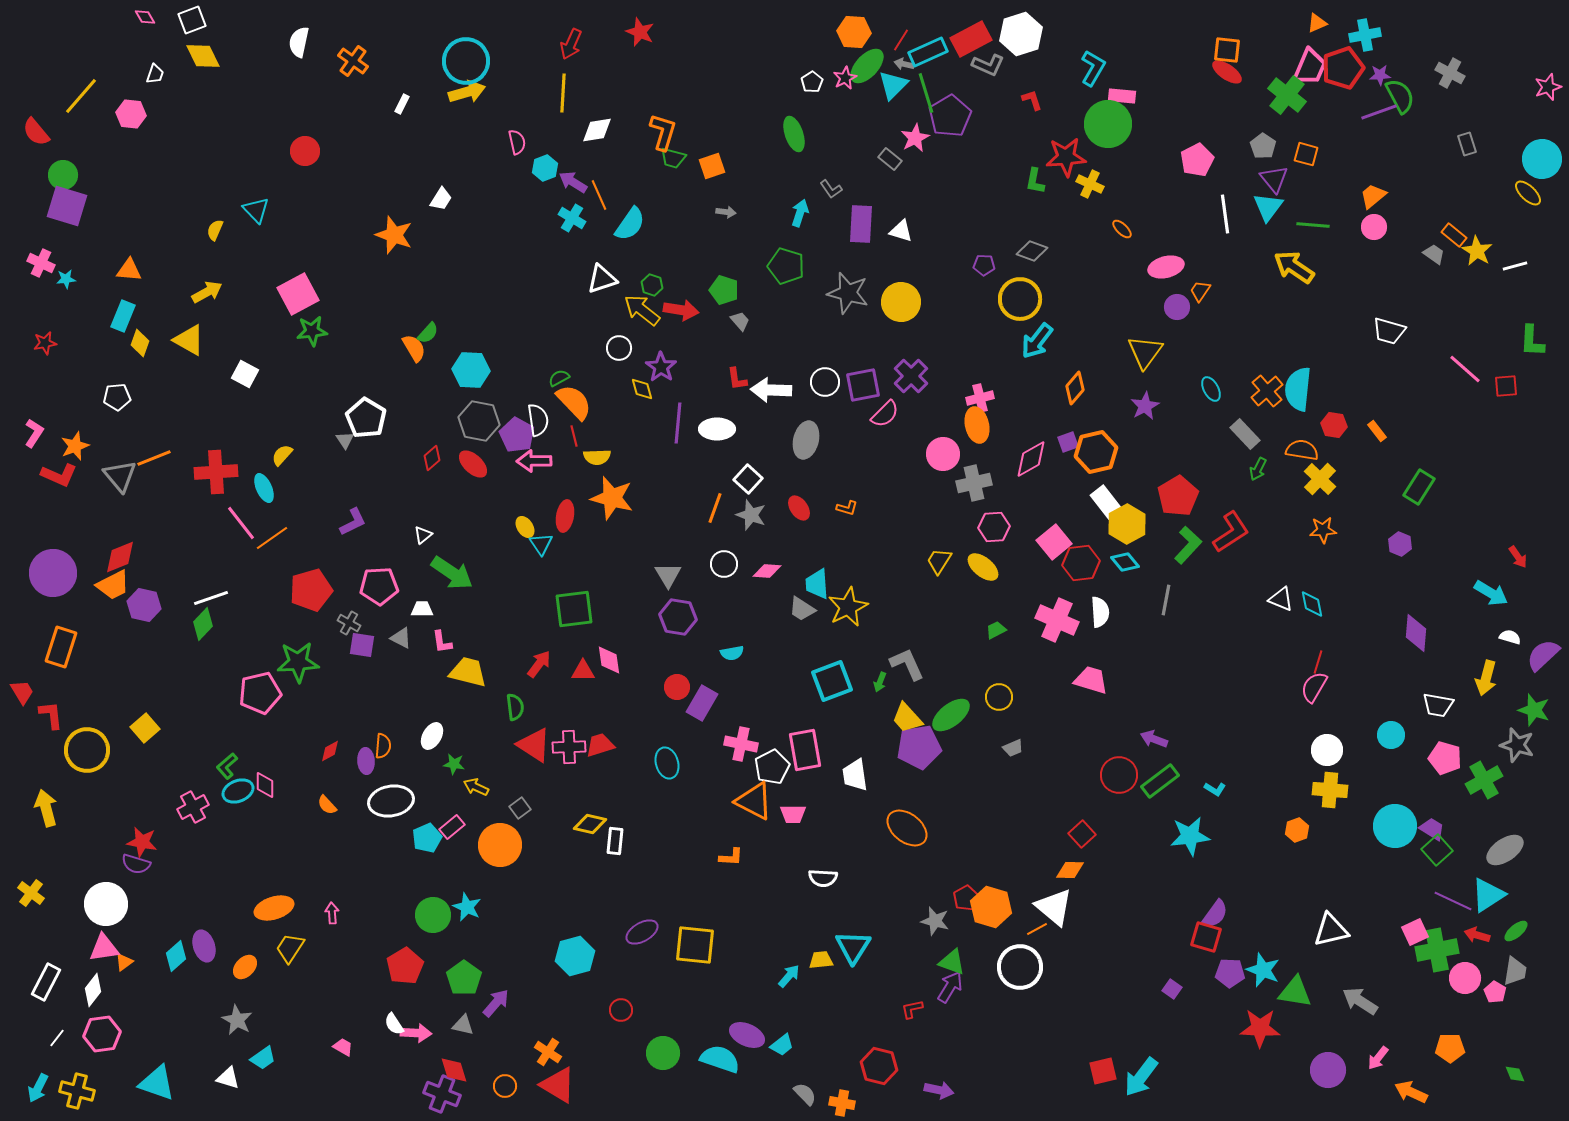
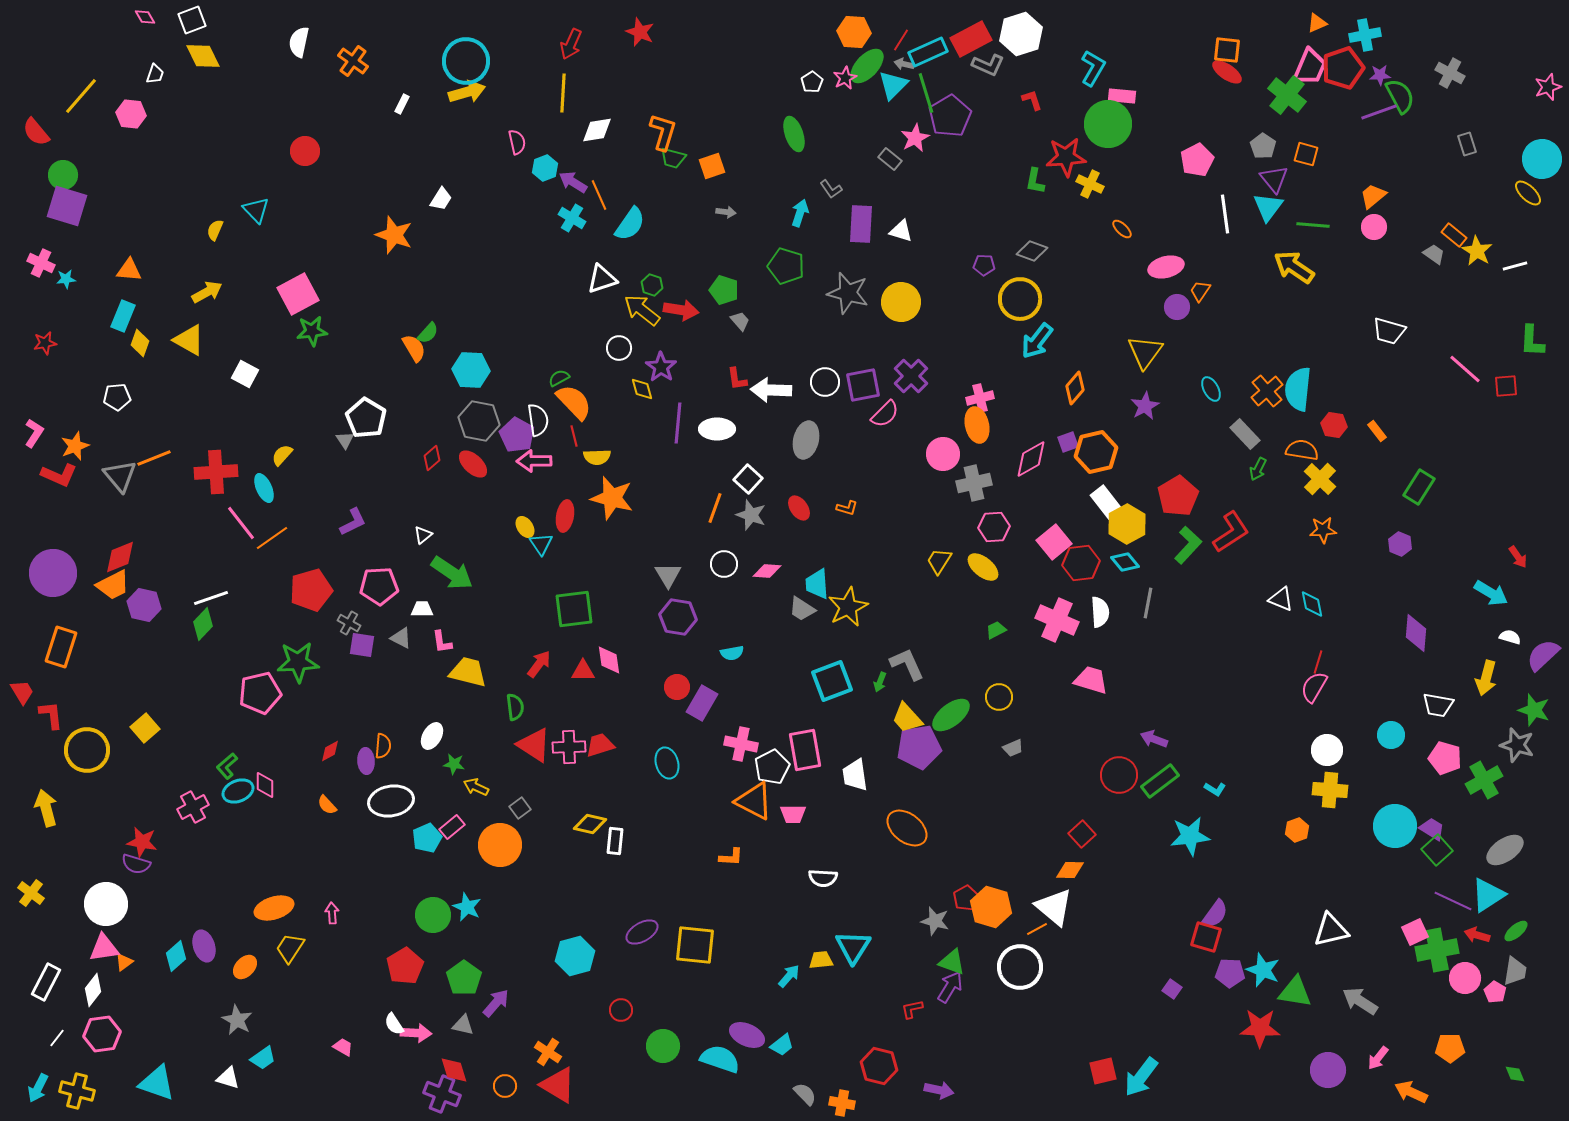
gray line at (1166, 600): moved 18 px left, 3 px down
green circle at (663, 1053): moved 7 px up
